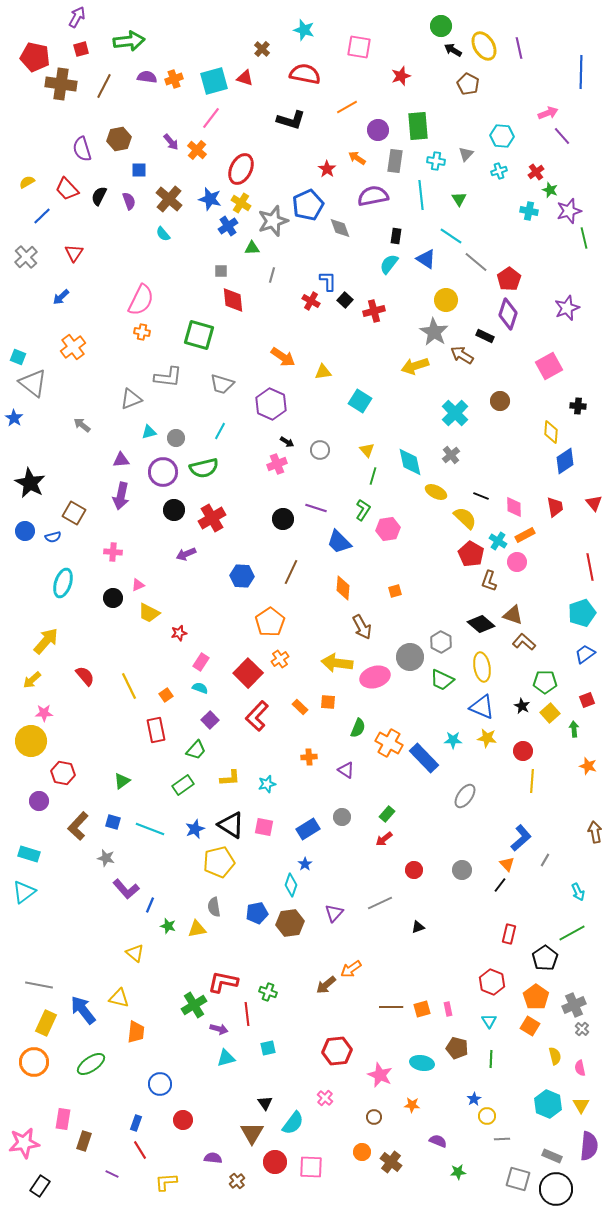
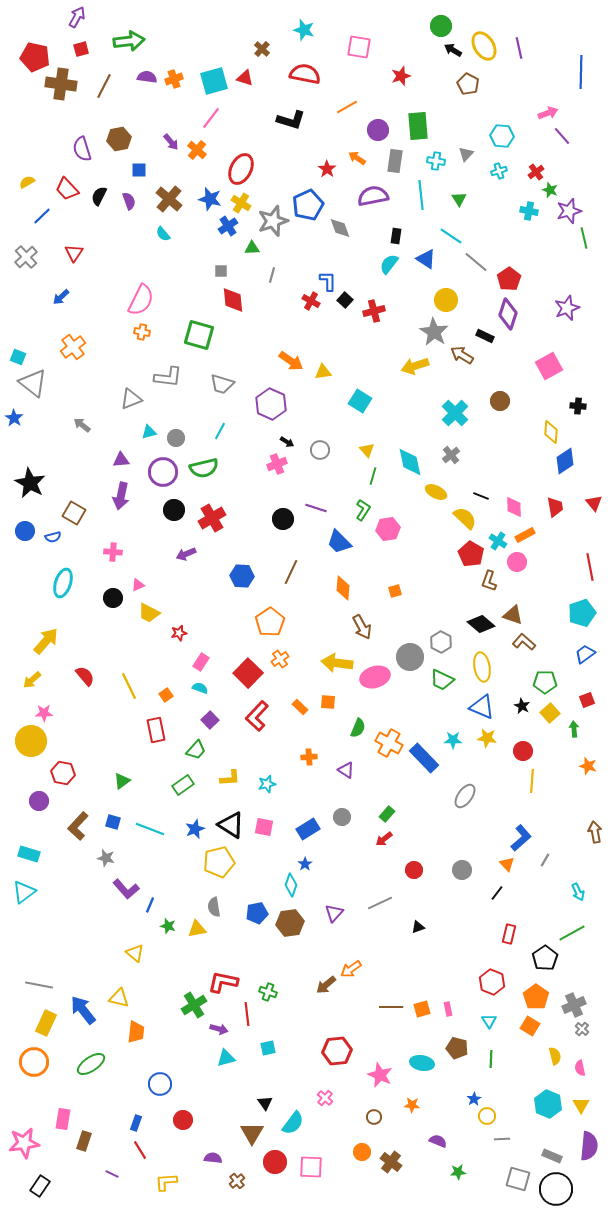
orange arrow at (283, 357): moved 8 px right, 4 px down
black line at (500, 885): moved 3 px left, 8 px down
